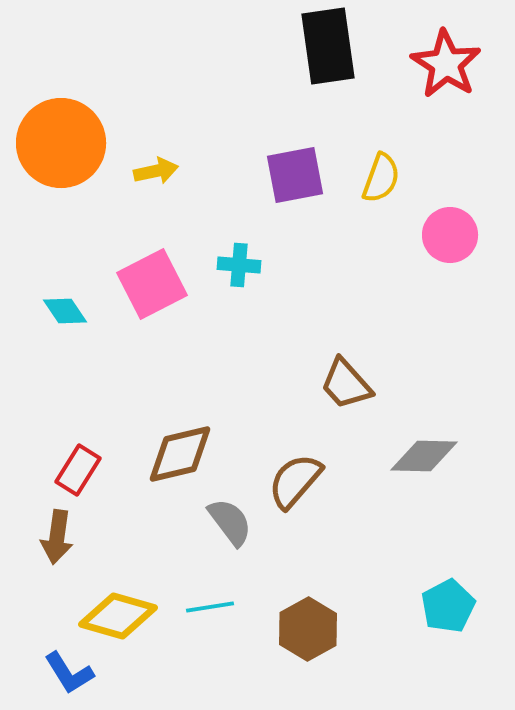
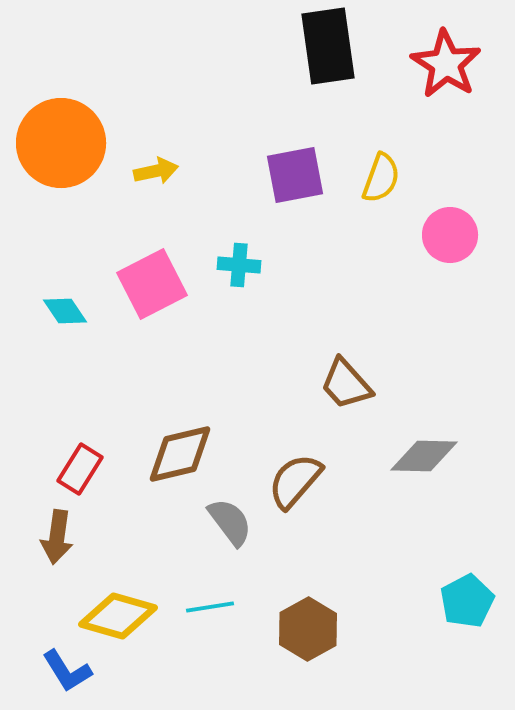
red rectangle: moved 2 px right, 1 px up
cyan pentagon: moved 19 px right, 5 px up
blue L-shape: moved 2 px left, 2 px up
